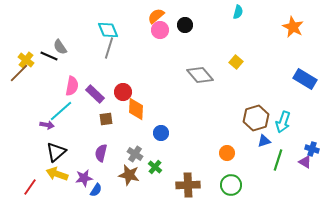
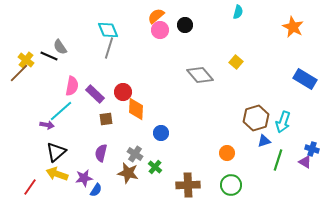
brown star: moved 1 px left, 2 px up
